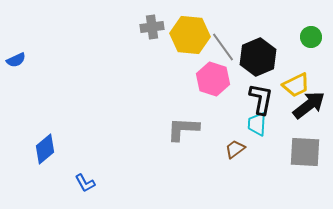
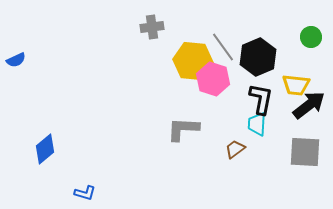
yellow hexagon: moved 3 px right, 26 px down
yellow trapezoid: rotated 32 degrees clockwise
blue L-shape: moved 10 px down; rotated 45 degrees counterclockwise
